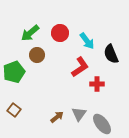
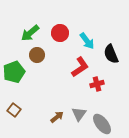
red cross: rotated 16 degrees counterclockwise
